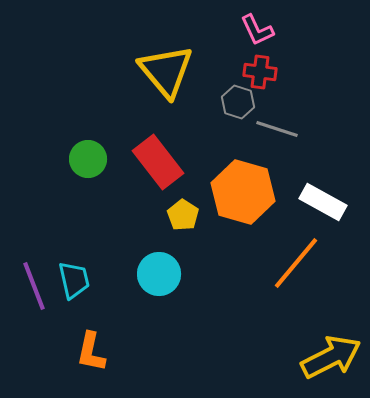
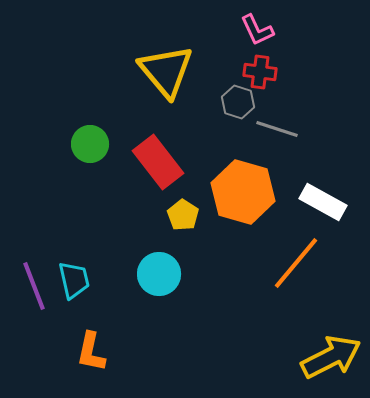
green circle: moved 2 px right, 15 px up
